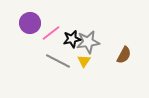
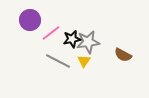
purple circle: moved 3 px up
brown semicircle: moved 1 px left; rotated 90 degrees clockwise
